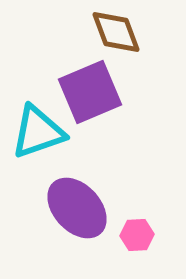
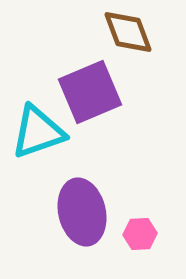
brown diamond: moved 12 px right
purple ellipse: moved 5 px right, 4 px down; rotated 30 degrees clockwise
pink hexagon: moved 3 px right, 1 px up
